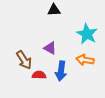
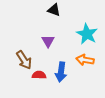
black triangle: rotated 24 degrees clockwise
purple triangle: moved 2 px left, 7 px up; rotated 32 degrees clockwise
blue arrow: moved 1 px down
